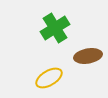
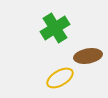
yellow ellipse: moved 11 px right
